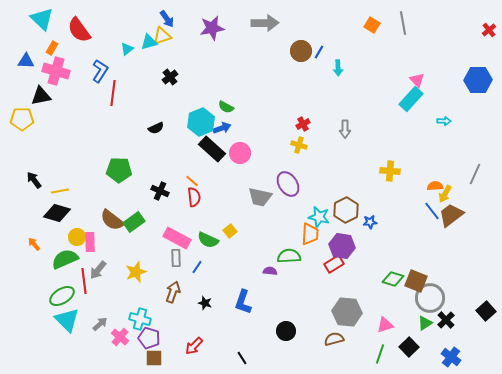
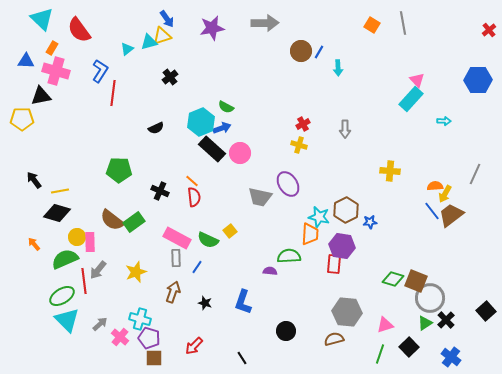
red rectangle at (334, 264): rotated 54 degrees counterclockwise
